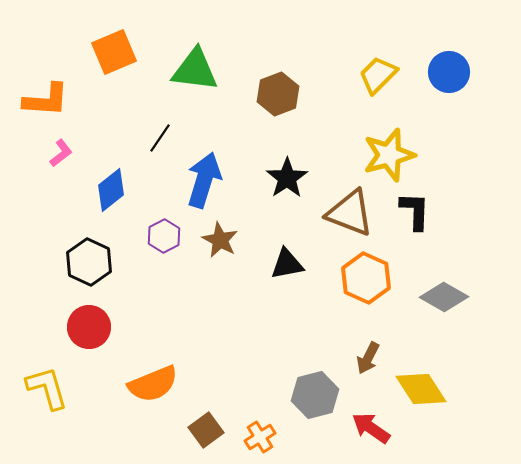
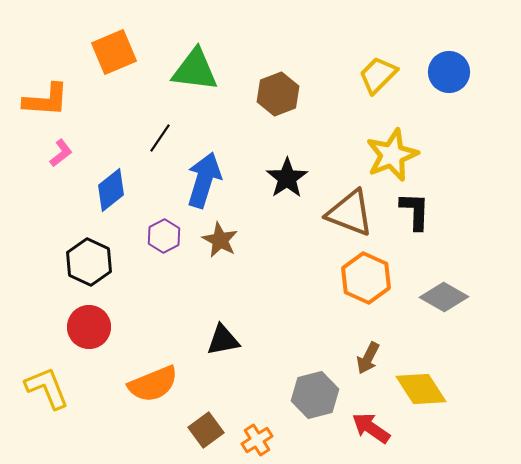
yellow star: moved 3 px right; rotated 6 degrees counterclockwise
black triangle: moved 64 px left, 76 px down
yellow L-shape: rotated 6 degrees counterclockwise
orange cross: moved 3 px left, 3 px down
